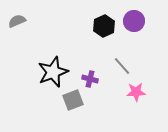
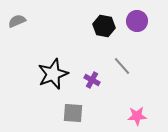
purple circle: moved 3 px right
black hexagon: rotated 25 degrees counterclockwise
black star: moved 2 px down
purple cross: moved 2 px right, 1 px down; rotated 14 degrees clockwise
pink star: moved 1 px right, 24 px down
gray square: moved 13 px down; rotated 25 degrees clockwise
